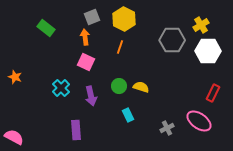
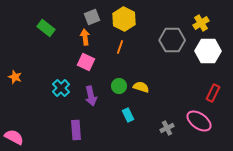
yellow cross: moved 2 px up
